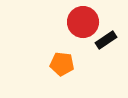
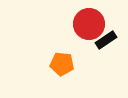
red circle: moved 6 px right, 2 px down
